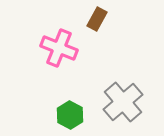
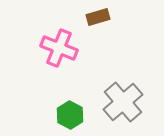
brown rectangle: moved 1 px right, 2 px up; rotated 45 degrees clockwise
